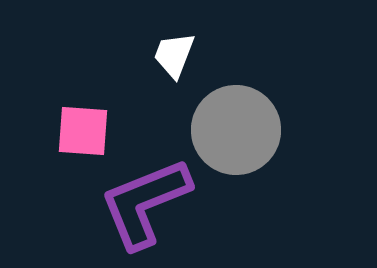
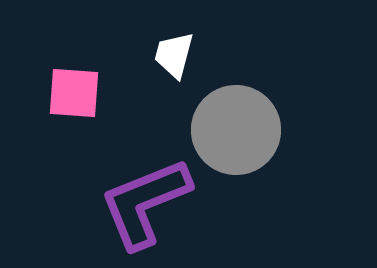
white trapezoid: rotated 6 degrees counterclockwise
pink square: moved 9 px left, 38 px up
